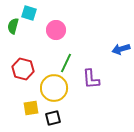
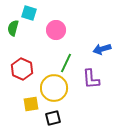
green semicircle: moved 2 px down
blue arrow: moved 19 px left
red hexagon: moved 1 px left; rotated 10 degrees clockwise
yellow square: moved 4 px up
